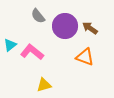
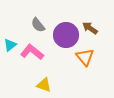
gray semicircle: moved 9 px down
purple circle: moved 1 px right, 9 px down
orange triangle: rotated 30 degrees clockwise
yellow triangle: rotated 35 degrees clockwise
